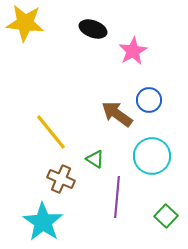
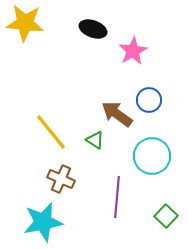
green triangle: moved 19 px up
cyan star: rotated 27 degrees clockwise
